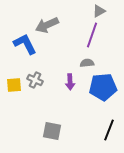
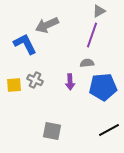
black line: rotated 40 degrees clockwise
